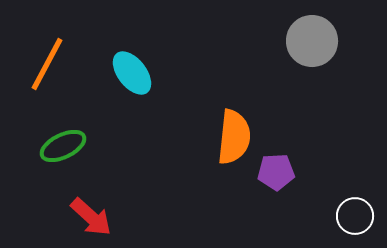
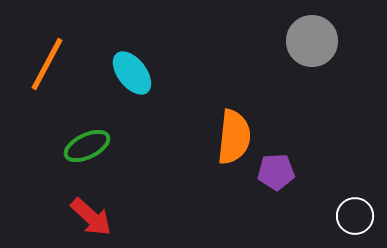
green ellipse: moved 24 px right
